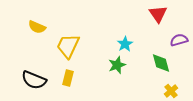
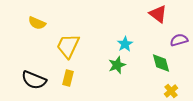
red triangle: rotated 18 degrees counterclockwise
yellow semicircle: moved 4 px up
